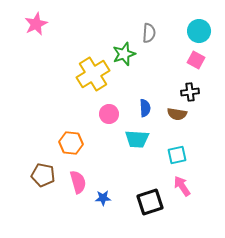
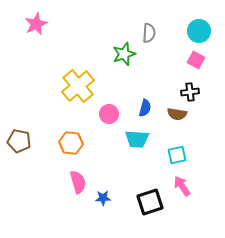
yellow cross: moved 15 px left, 12 px down; rotated 8 degrees counterclockwise
blue semicircle: rotated 18 degrees clockwise
brown pentagon: moved 24 px left, 34 px up
